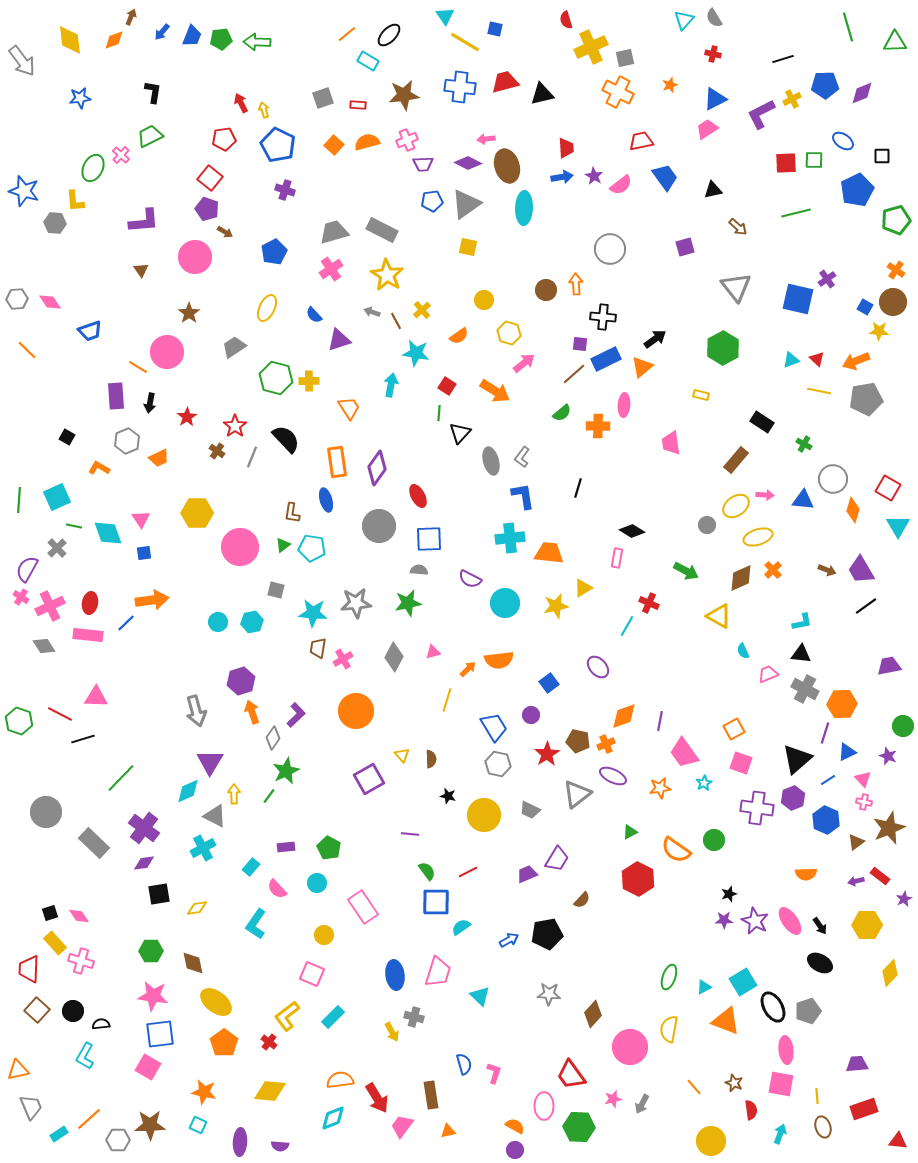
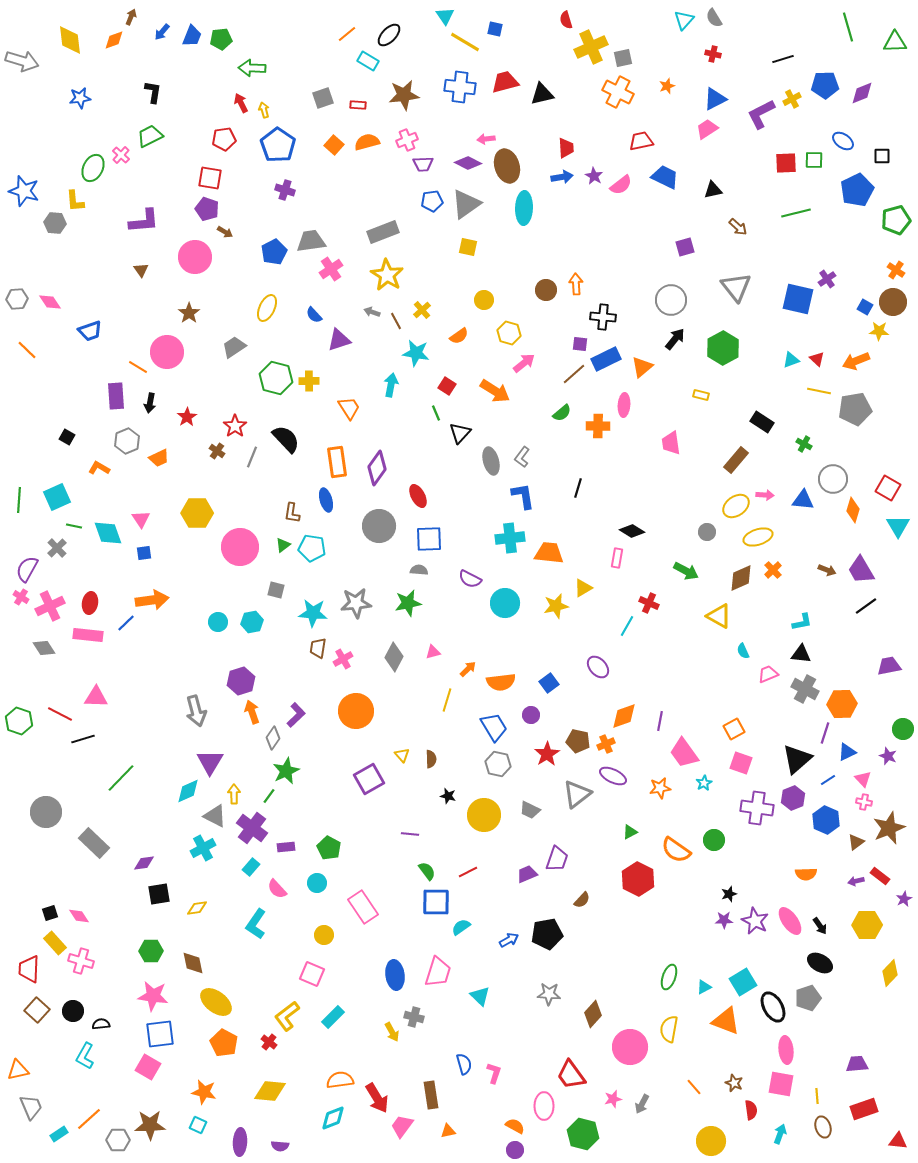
green arrow at (257, 42): moved 5 px left, 26 px down
gray square at (625, 58): moved 2 px left
gray arrow at (22, 61): rotated 36 degrees counterclockwise
orange star at (670, 85): moved 3 px left, 1 px down
blue pentagon at (278, 145): rotated 8 degrees clockwise
blue trapezoid at (665, 177): rotated 28 degrees counterclockwise
red square at (210, 178): rotated 30 degrees counterclockwise
gray rectangle at (382, 230): moved 1 px right, 2 px down; rotated 48 degrees counterclockwise
gray trapezoid at (334, 232): moved 23 px left, 9 px down; rotated 8 degrees clockwise
gray circle at (610, 249): moved 61 px right, 51 px down
black arrow at (655, 339): moved 20 px right; rotated 15 degrees counterclockwise
gray pentagon at (866, 399): moved 11 px left, 10 px down
green line at (439, 413): moved 3 px left; rotated 28 degrees counterclockwise
gray circle at (707, 525): moved 7 px down
gray diamond at (44, 646): moved 2 px down
orange semicircle at (499, 660): moved 2 px right, 22 px down
green circle at (903, 726): moved 3 px down
purple cross at (144, 828): moved 108 px right
purple trapezoid at (557, 859): rotated 12 degrees counterclockwise
gray pentagon at (808, 1011): moved 13 px up
orange pentagon at (224, 1043): rotated 8 degrees counterclockwise
green hexagon at (579, 1127): moved 4 px right, 7 px down; rotated 12 degrees clockwise
